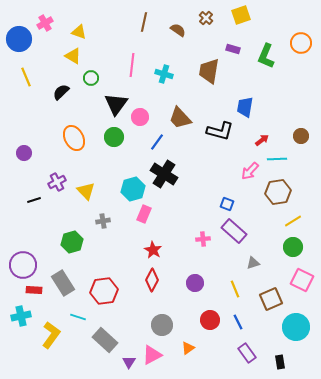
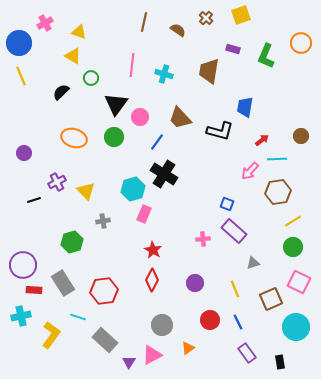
blue circle at (19, 39): moved 4 px down
yellow line at (26, 77): moved 5 px left, 1 px up
orange ellipse at (74, 138): rotated 45 degrees counterclockwise
pink square at (302, 280): moved 3 px left, 2 px down
